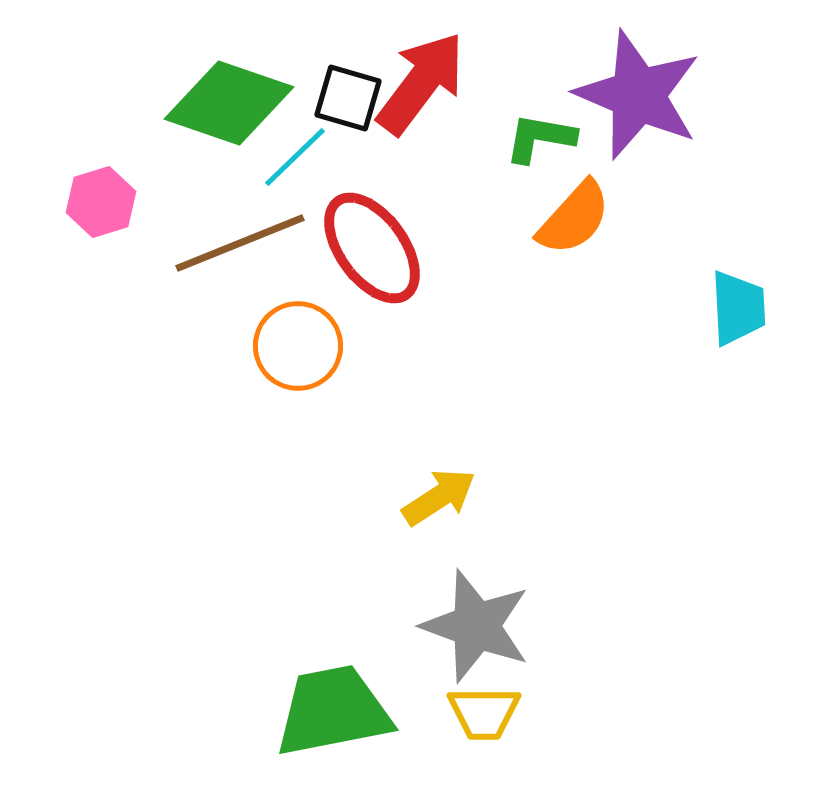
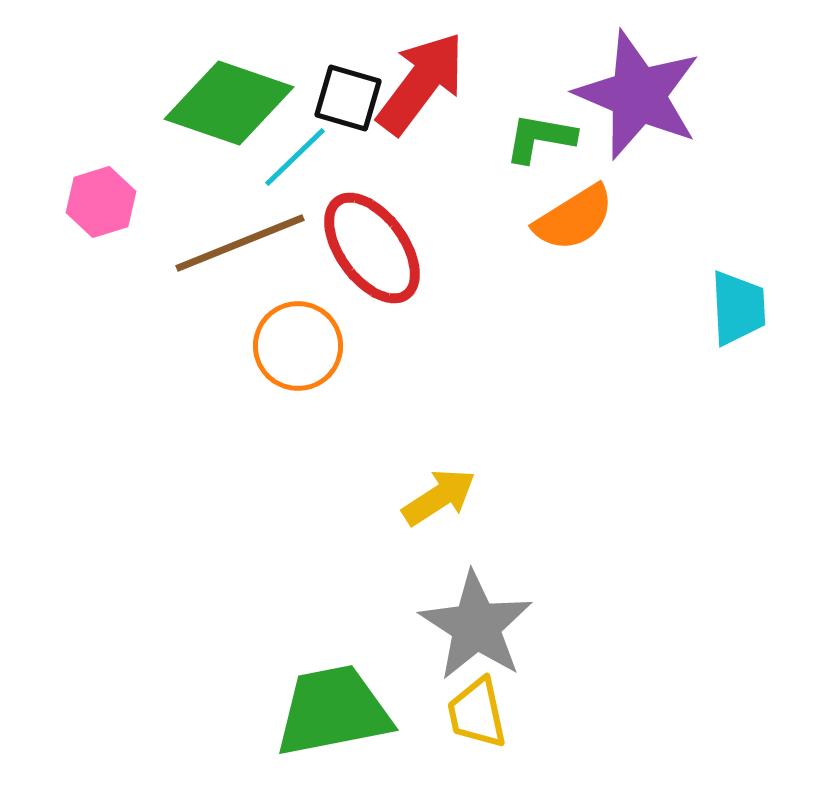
orange semicircle: rotated 16 degrees clockwise
gray star: rotated 13 degrees clockwise
yellow trapezoid: moved 7 px left; rotated 78 degrees clockwise
